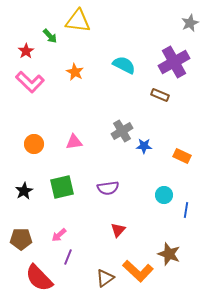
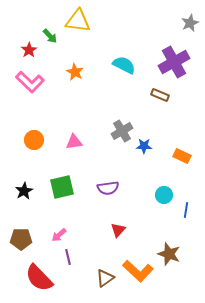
red star: moved 3 px right, 1 px up
orange circle: moved 4 px up
purple line: rotated 35 degrees counterclockwise
